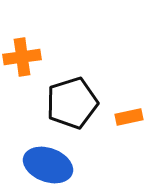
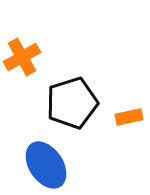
orange cross: rotated 21 degrees counterclockwise
blue ellipse: moved 2 px left; rotated 36 degrees clockwise
